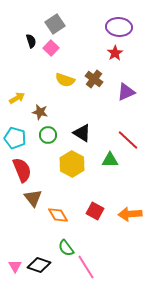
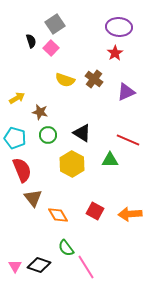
red line: rotated 20 degrees counterclockwise
